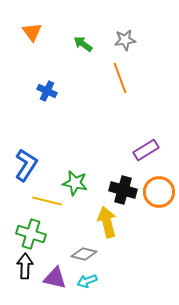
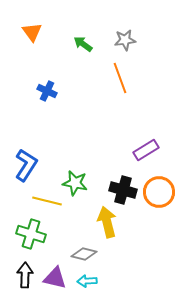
black arrow: moved 9 px down
cyan arrow: rotated 18 degrees clockwise
